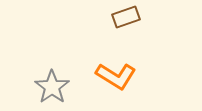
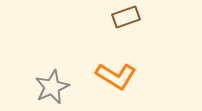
gray star: rotated 12 degrees clockwise
